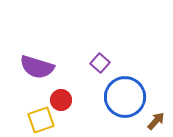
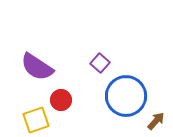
purple semicircle: rotated 16 degrees clockwise
blue circle: moved 1 px right, 1 px up
yellow square: moved 5 px left
